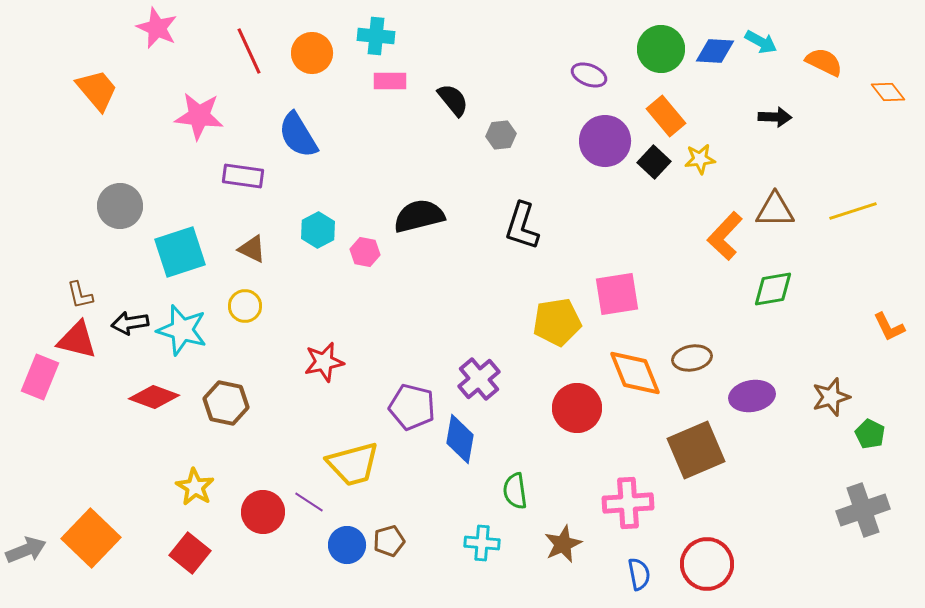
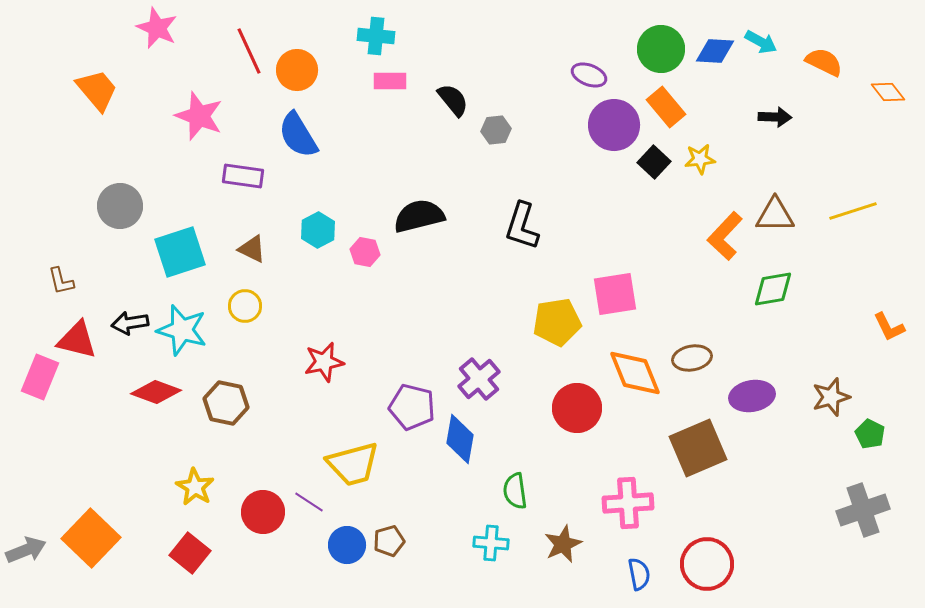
orange circle at (312, 53): moved 15 px left, 17 px down
pink star at (199, 116): rotated 15 degrees clockwise
orange rectangle at (666, 116): moved 9 px up
gray hexagon at (501, 135): moved 5 px left, 5 px up
purple circle at (605, 141): moved 9 px right, 16 px up
brown triangle at (775, 210): moved 5 px down
pink square at (617, 294): moved 2 px left
brown L-shape at (80, 295): moved 19 px left, 14 px up
red diamond at (154, 397): moved 2 px right, 5 px up
brown square at (696, 450): moved 2 px right, 2 px up
cyan cross at (482, 543): moved 9 px right
